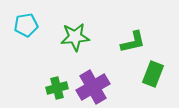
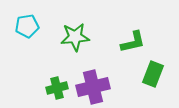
cyan pentagon: moved 1 px right, 1 px down
purple cross: rotated 16 degrees clockwise
